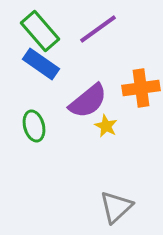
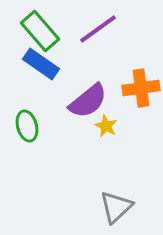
green ellipse: moved 7 px left
